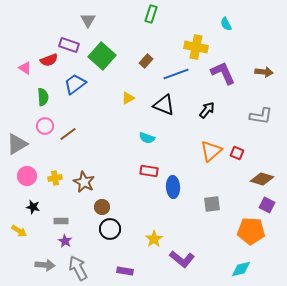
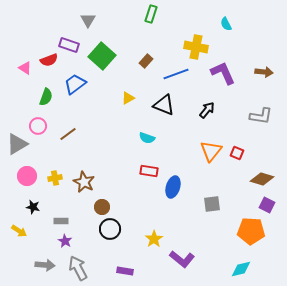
green semicircle at (43, 97): moved 3 px right; rotated 24 degrees clockwise
pink circle at (45, 126): moved 7 px left
orange triangle at (211, 151): rotated 10 degrees counterclockwise
blue ellipse at (173, 187): rotated 20 degrees clockwise
